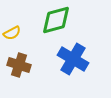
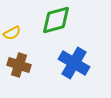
blue cross: moved 1 px right, 4 px down
